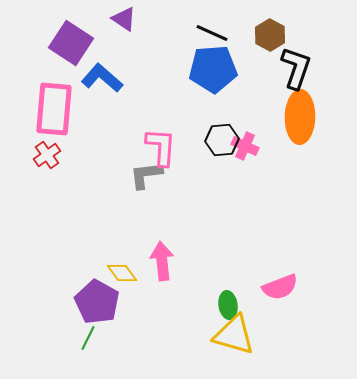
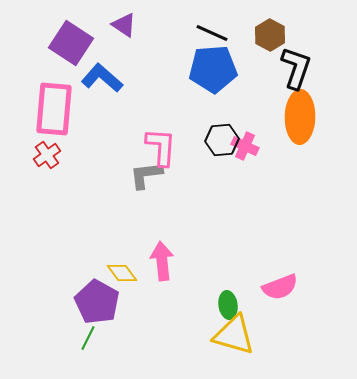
purple triangle: moved 6 px down
